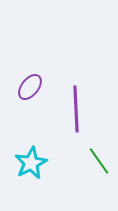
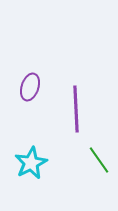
purple ellipse: rotated 20 degrees counterclockwise
green line: moved 1 px up
